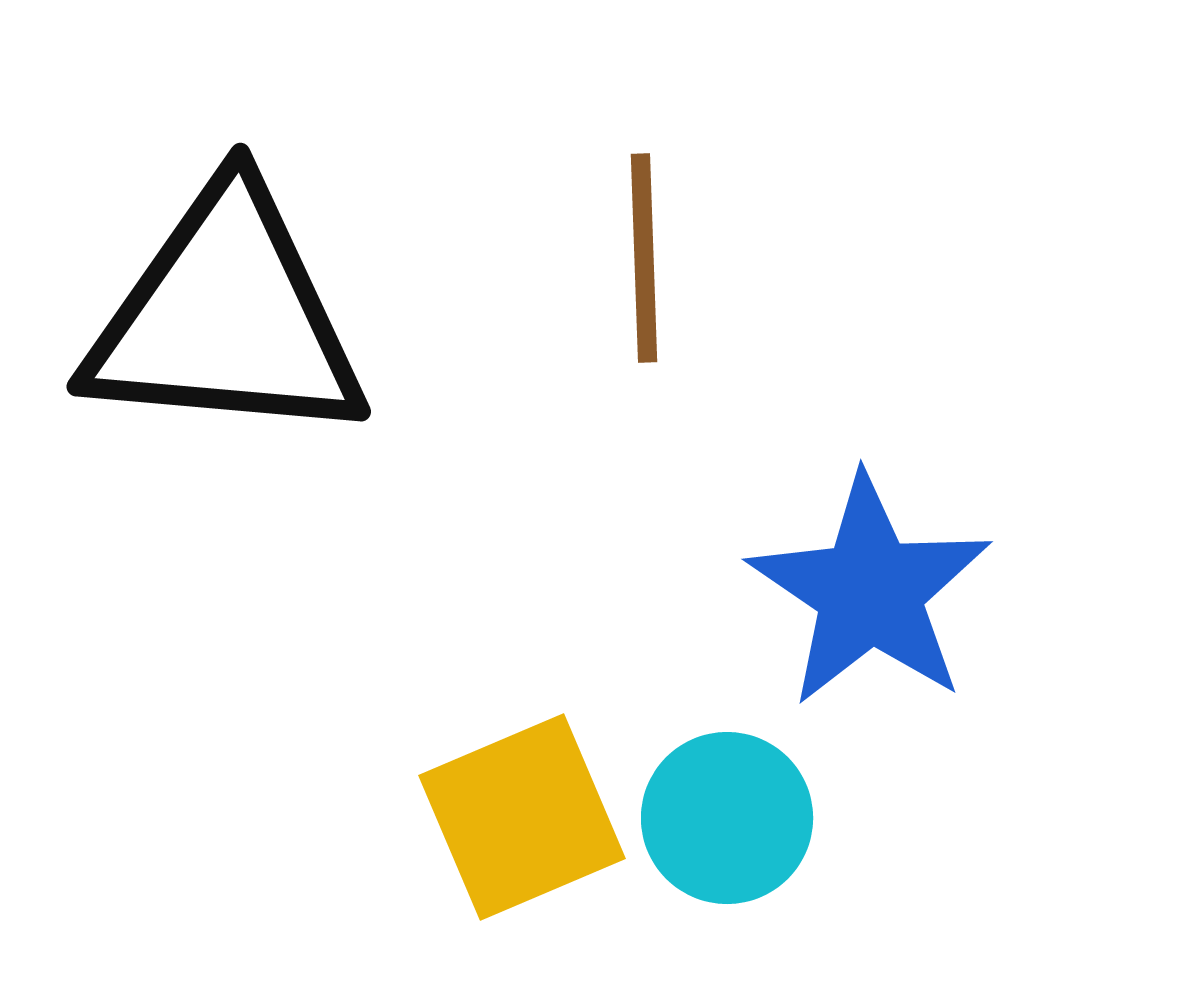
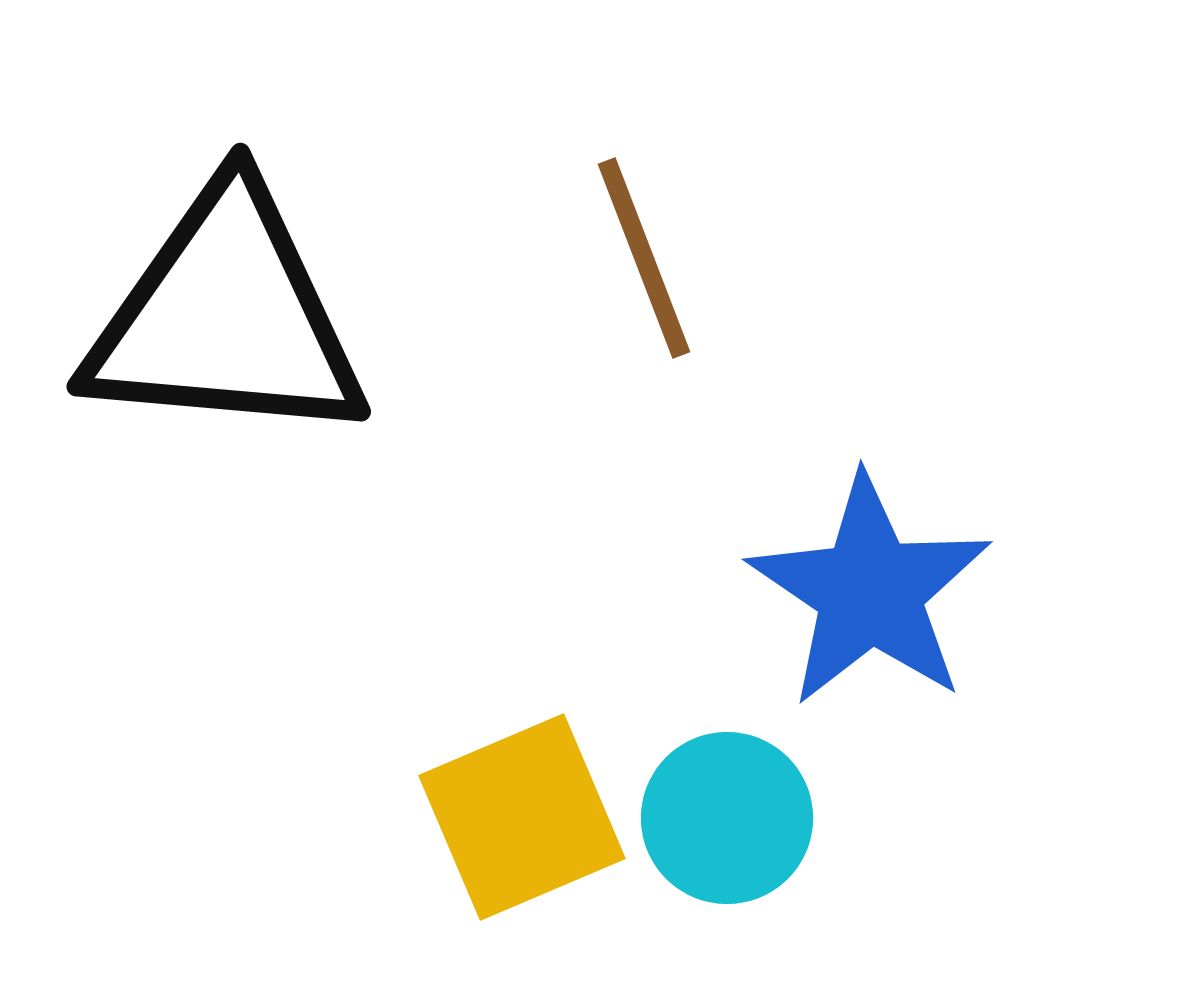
brown line: rotated 19 degrees counterclockwise
